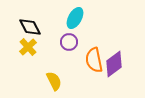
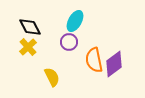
cyan ellipse: moved 3 px down
yellow semicircle: moved 2 px left, 4 px up
